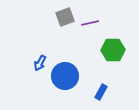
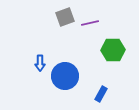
blue arrow: rotated 28 degrees counterclockwise
blue rectangle: moved 2 px down
